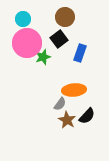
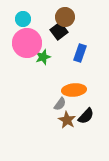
black square: moved 8 px up
black semicircle: moved 1 px left
